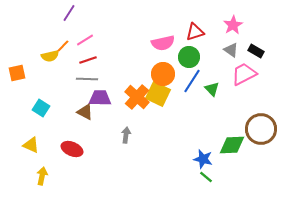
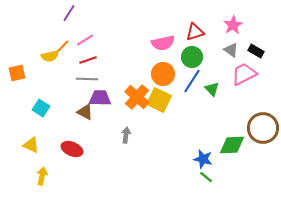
green circle: moved 3 px right
yellow square: moved 1 px right, 6 px down
brown circle: moved 2 px right, 1 px up
